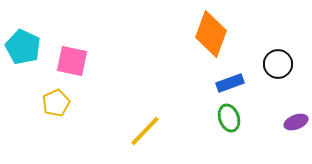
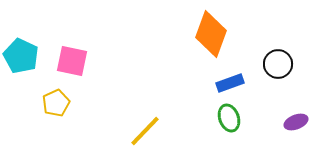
cyan pentagon: moved 2 px left, 9 px down
